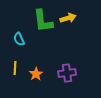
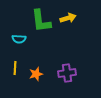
green L-shape: moved 2 px left
cyan semicircle: rotated 64 degrees counterclockwise
orange star: rotated 16 degrees clockwise
